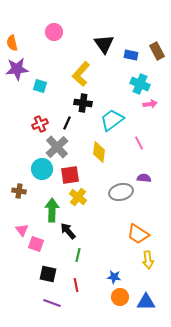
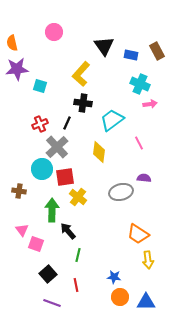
black triangle: moved 2 px down
red square: moved 5 px left, 2 px down
black square: rotated 36 degrees clockwise
